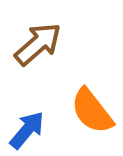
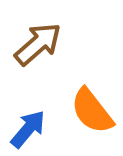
blue arrow: moved 1 px right, 1 px up
